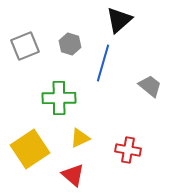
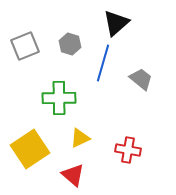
black triangle: moved 3 px left, 3 px down
gray trapezoid: moved 9 px left, 7 px up
